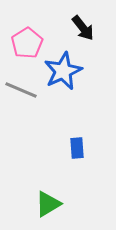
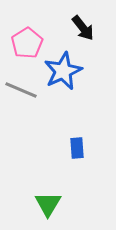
green triangle: rotated 28 degrees counterclockwise
